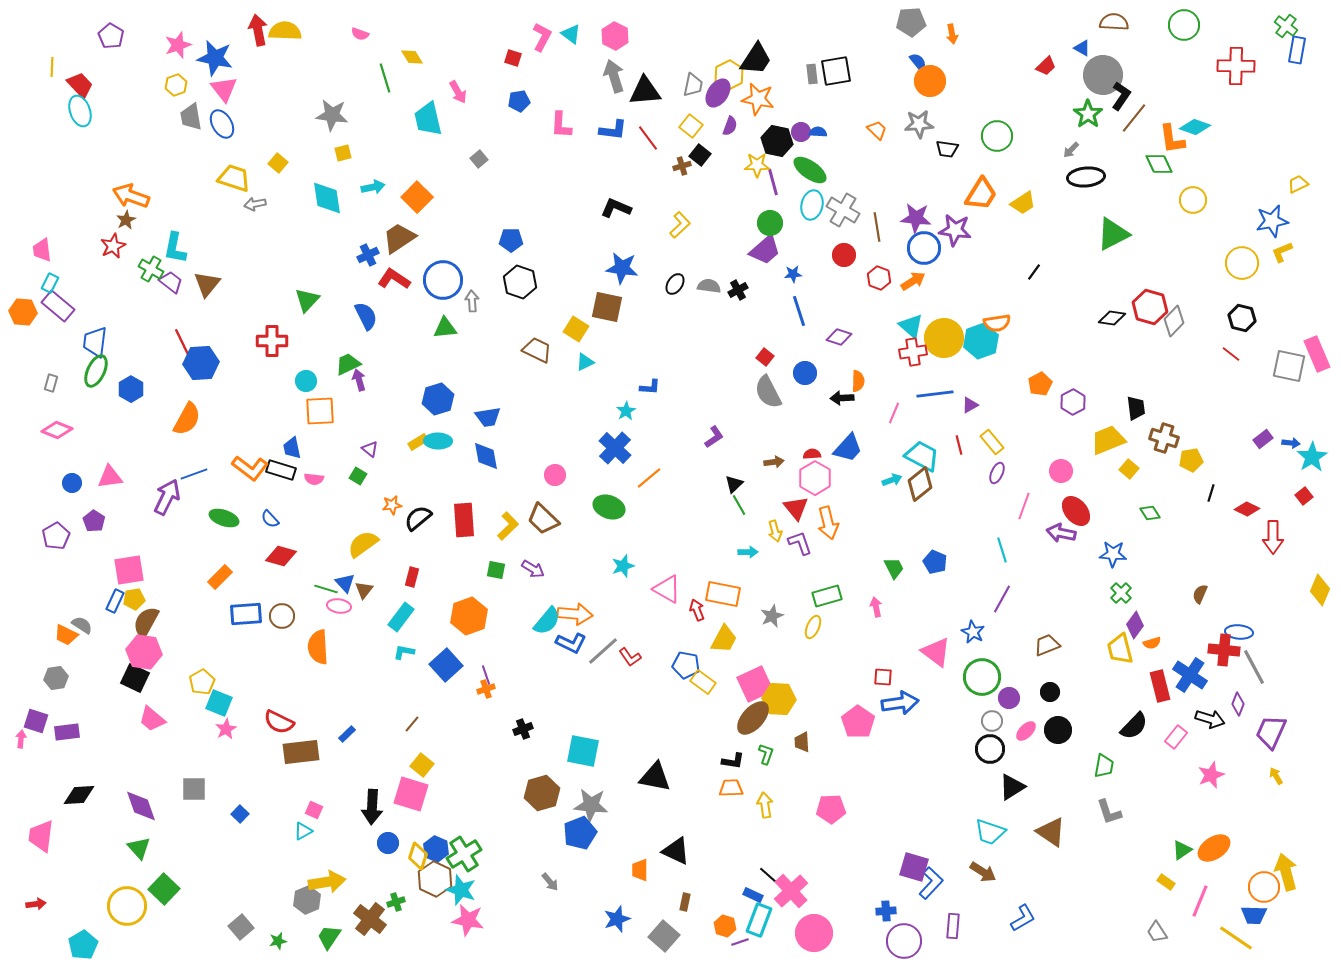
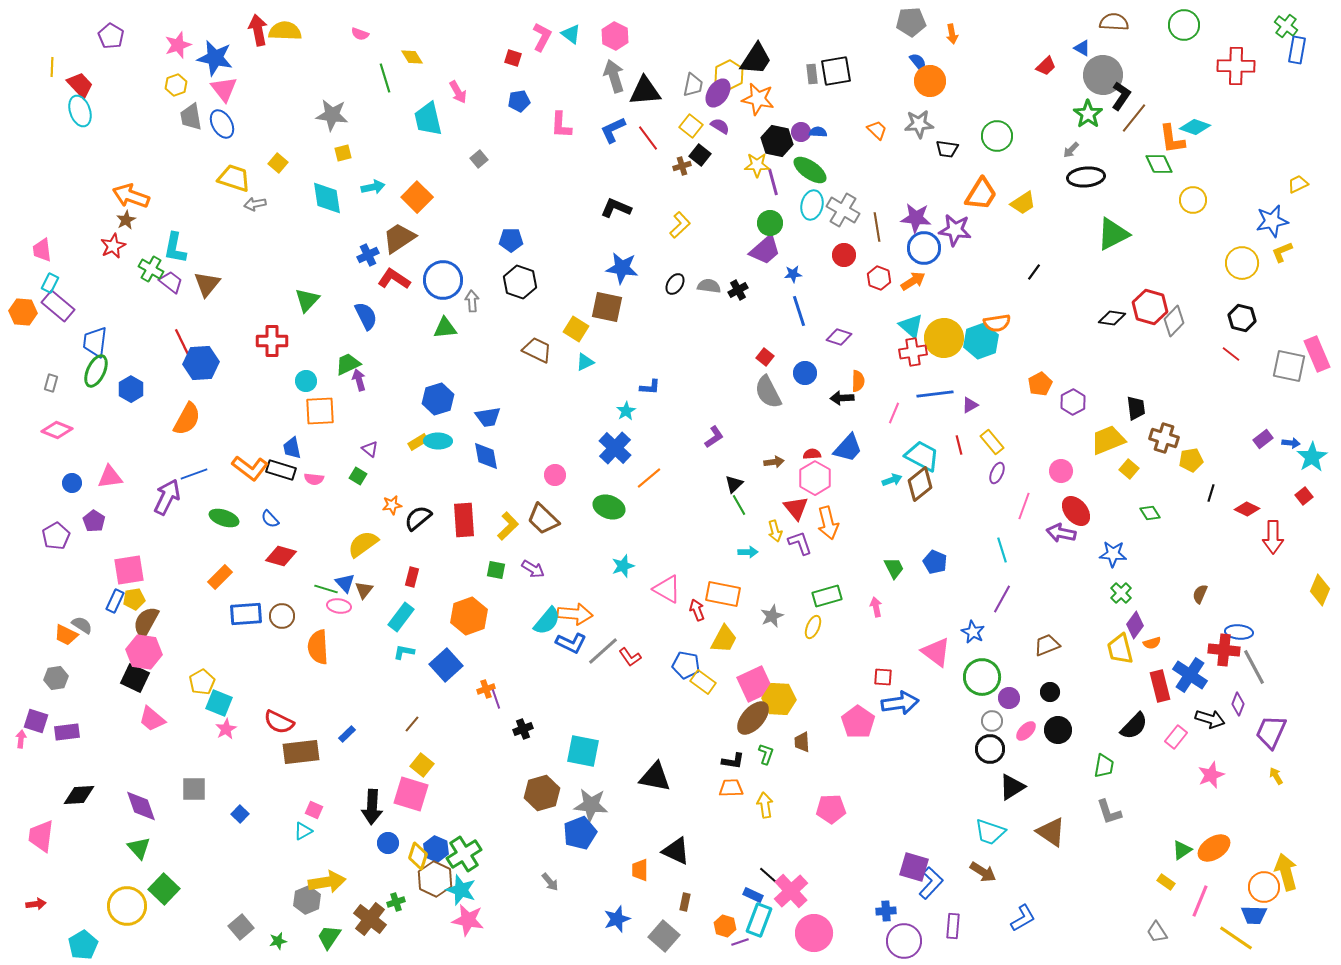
purple semicircle at (730, 126): moved 10 px left; rotated 78 degrees counterclockwise
blue L-shape at (613, 130): rotated 148 degrees clockwise
purple line at (486, 675): moved 10 px right, 24 px down
